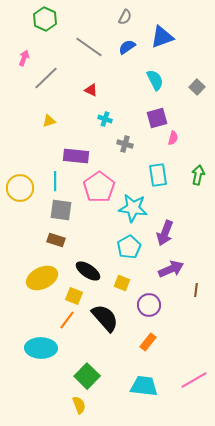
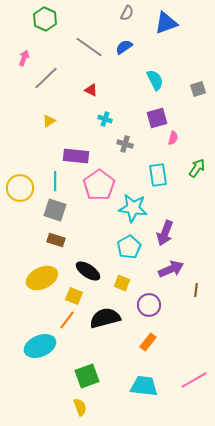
gray semicircle at (125, 17): moved 2 px right, 4 px up
blue triangle at (162, 37): moved 4 px right, 14 px up
blue semicircle at (127, 47): moved 3 px left
gray square at (197, 87): moved 1 px right, 2 px down; rotated 28 degrees clockwise
yellow triangle at (49, 121): rotated 16 degrees counterclockwise
green arrow at (198, 175): moved 1 px left, 7 px up; rotated 24 degrees clockwise
pink pentagon at (99, 187): moved 2 px up
gray square at (61, 210): moved 6 px left; rotated 10 degrees clockwise
black semicircle at (105, 318): rotated 64 degrees counterclockwise
cyan ellipse at (41, 348): moved 1 px left, 2 px up; rotated 24 degrees counterclockwise
green square at (87, 376): rotated 25 degrees clockwise
yellow semicircle at (79, 405): moved 1 px right, 2 px down
